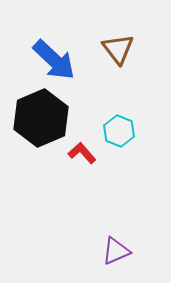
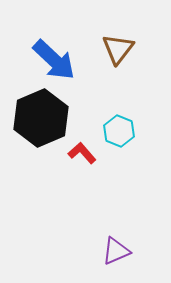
brown triangle: rotated 16 degrees clockwise
